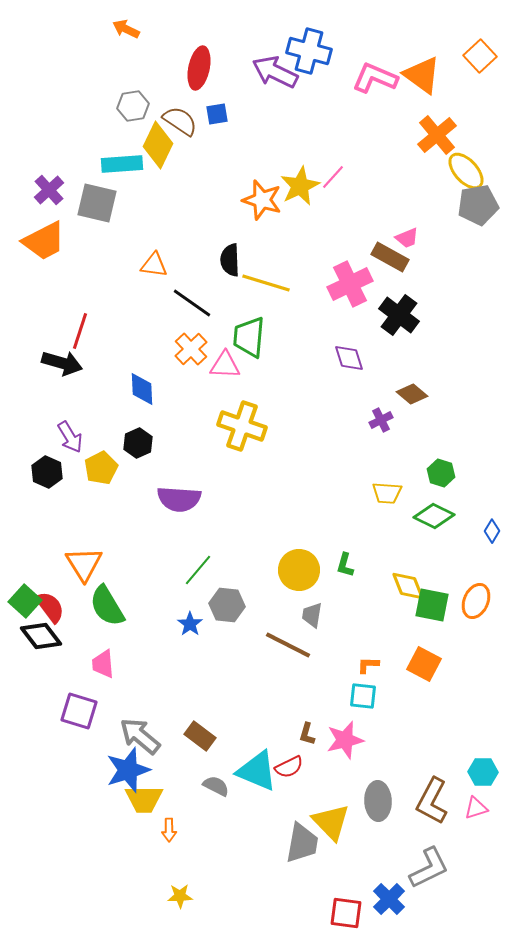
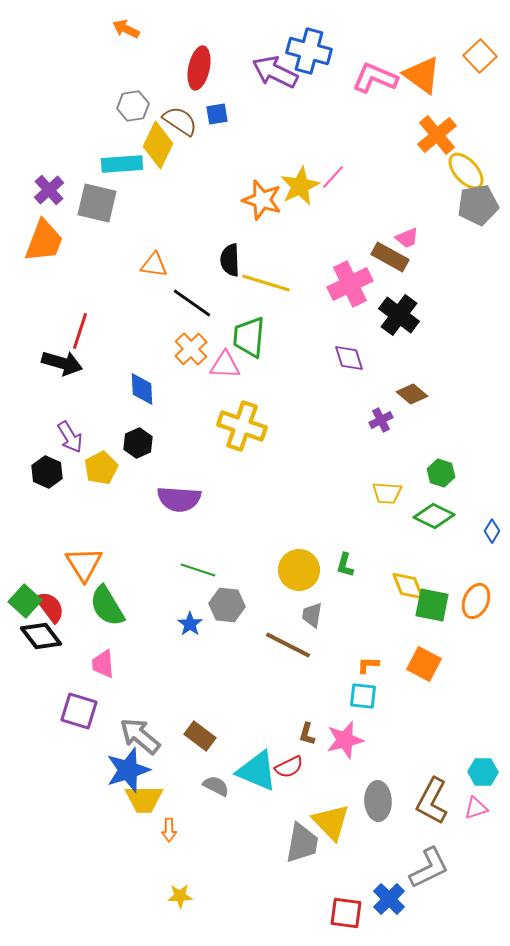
orange trapezoid at (44, 241): rotated 42 degrees counterclockwise
green line at (198, 570): rotated 68 degrees clockwise
